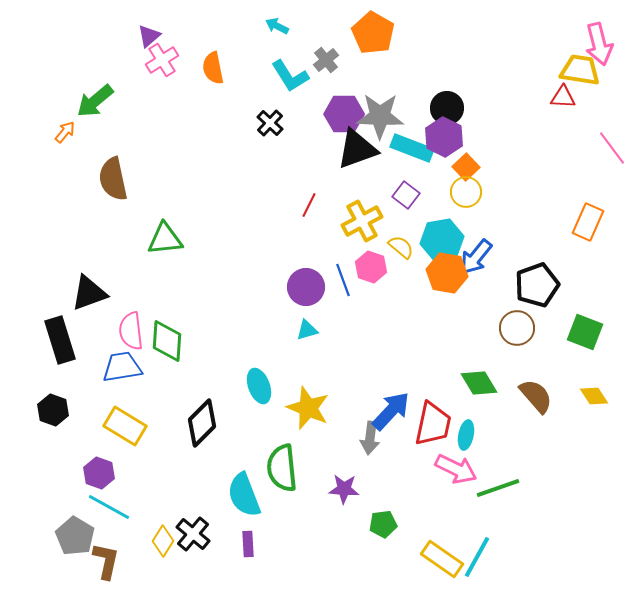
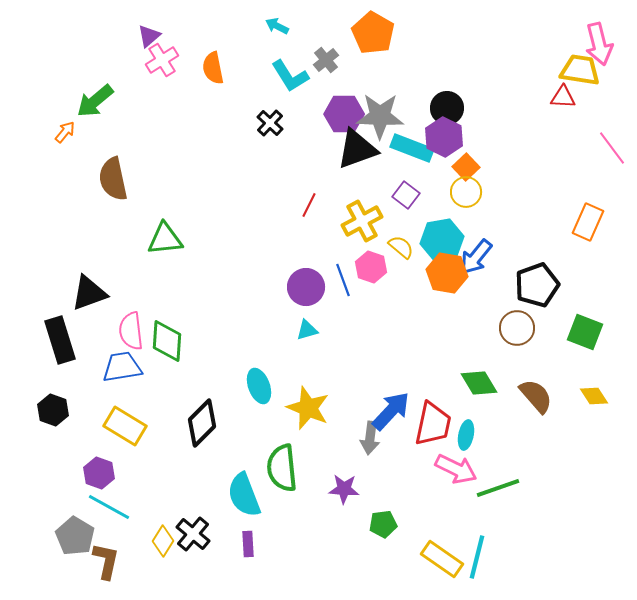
cyan line at (477, 557): rotated 15 degrees counterclockwise
